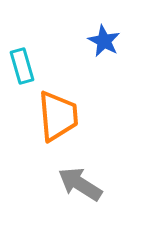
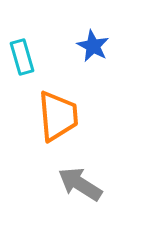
blue star: moved 11 px left, 5 px down
cyan rectangle: moved 9 px up
